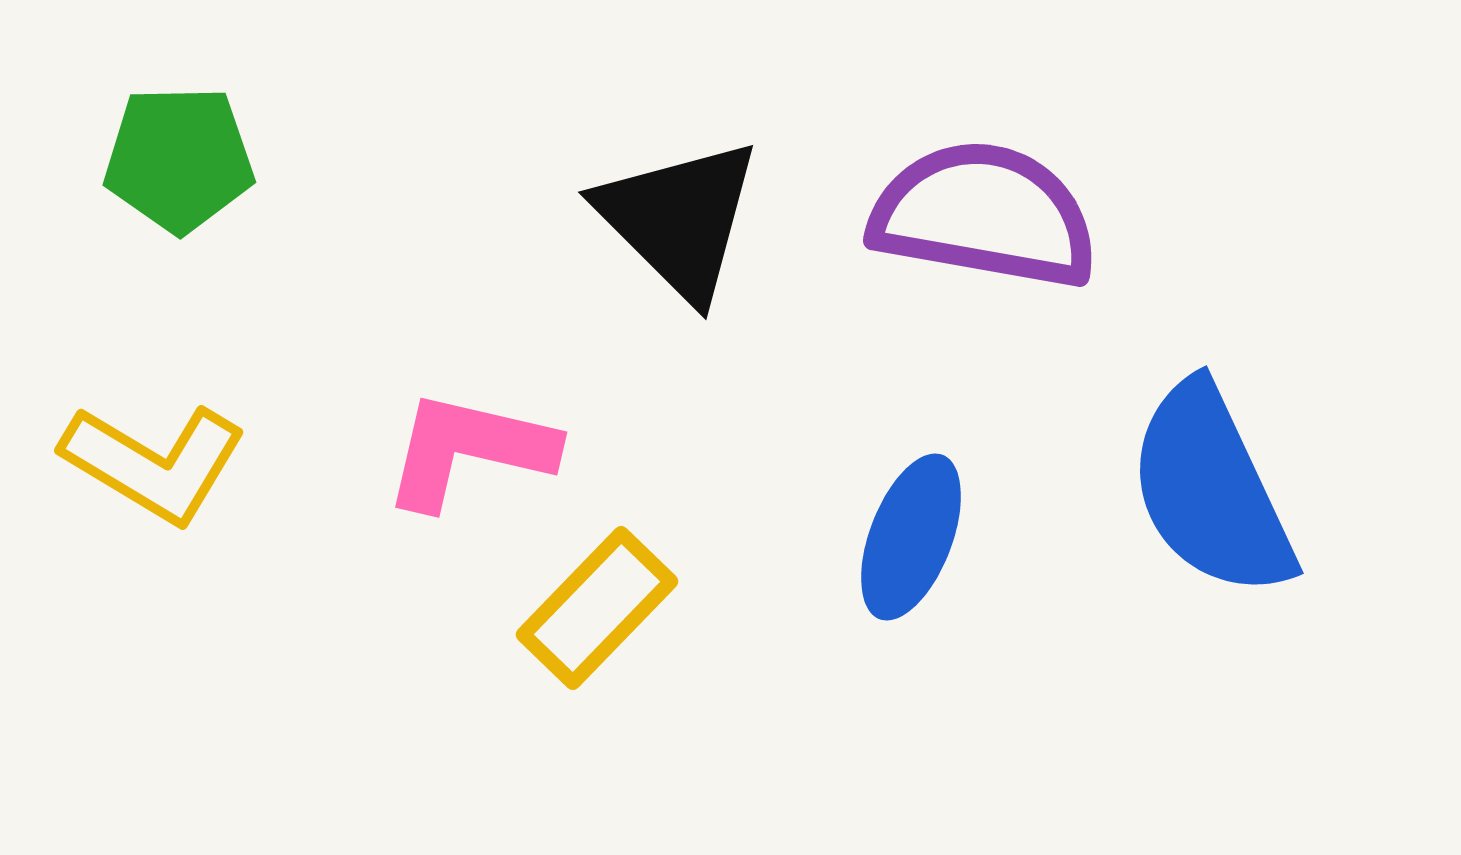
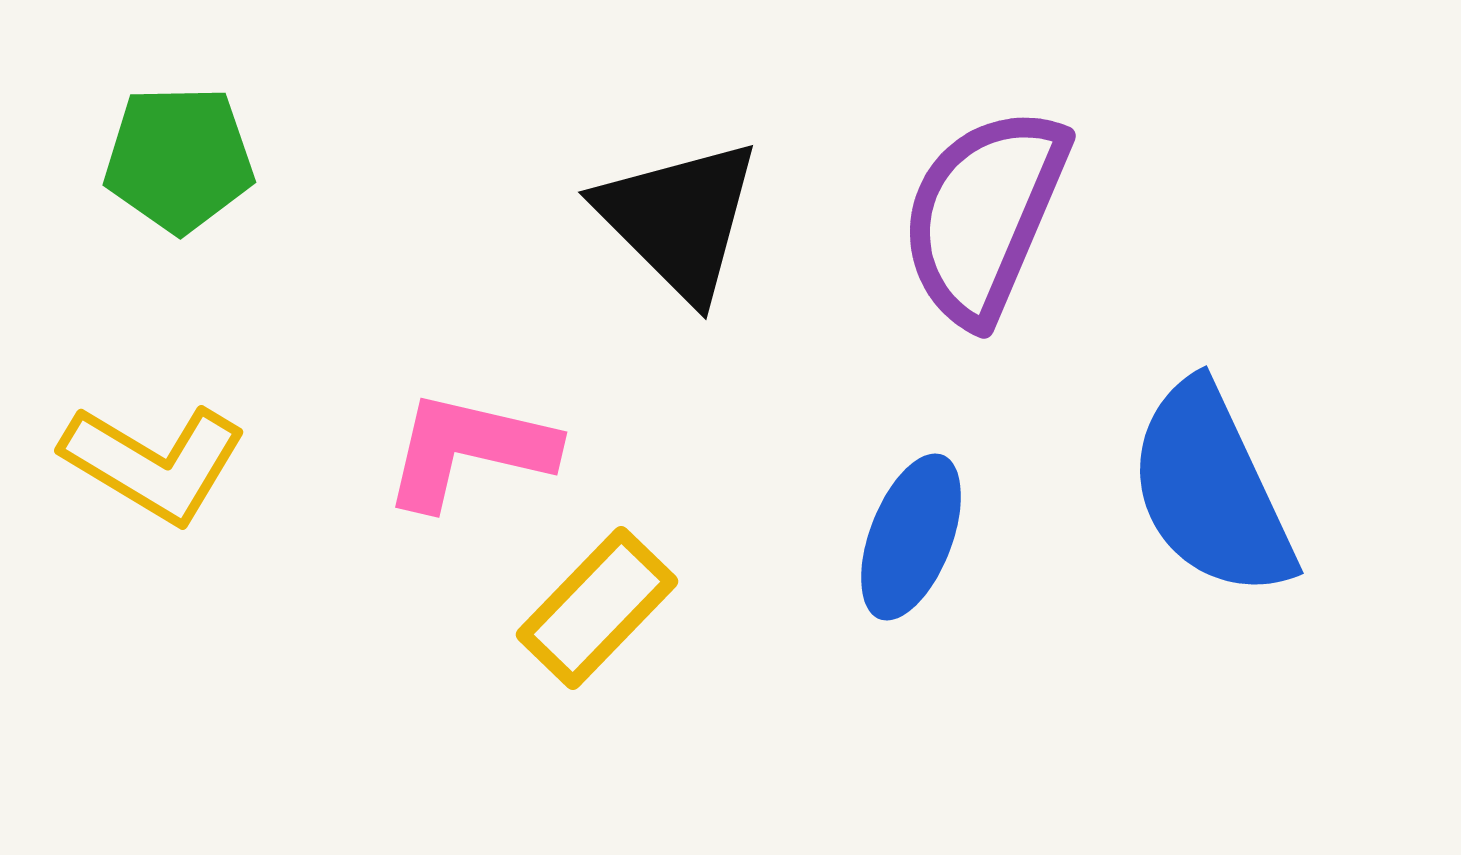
purple semicircle: rotated 77 degrees counterclockwise
